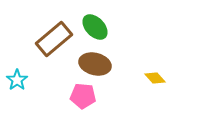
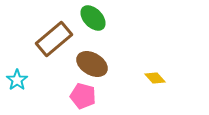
green ellipse: moved 2 px left, 9 px up
brown ellipse: moved 3 px left; rotated 16 degrees clockwise
pink pentagon: rotated 10 degrees clockwise
